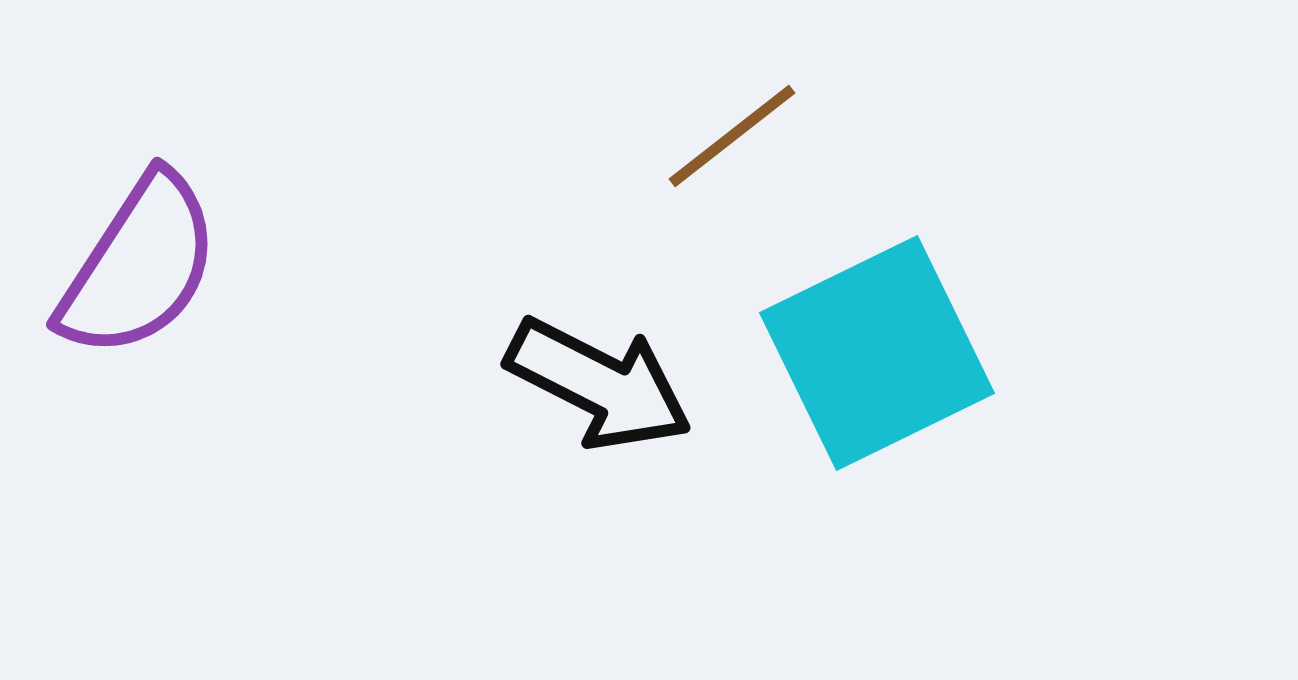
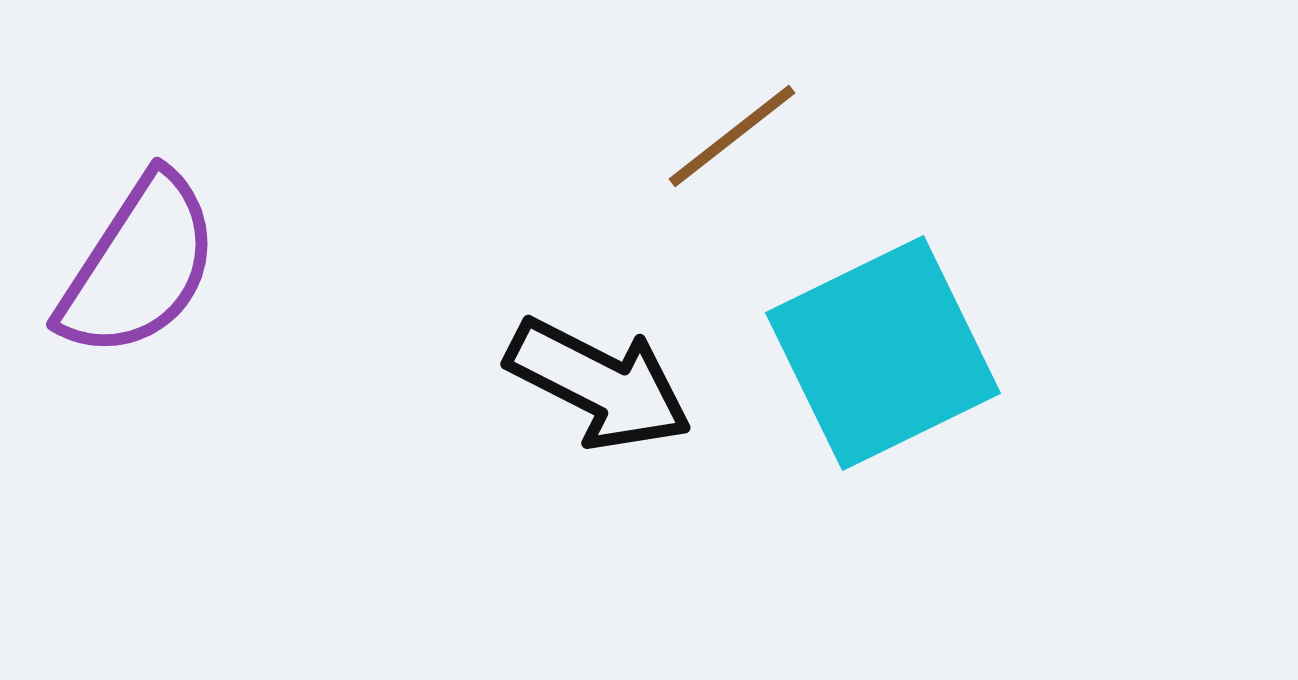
cyan square: moved 6 px right
